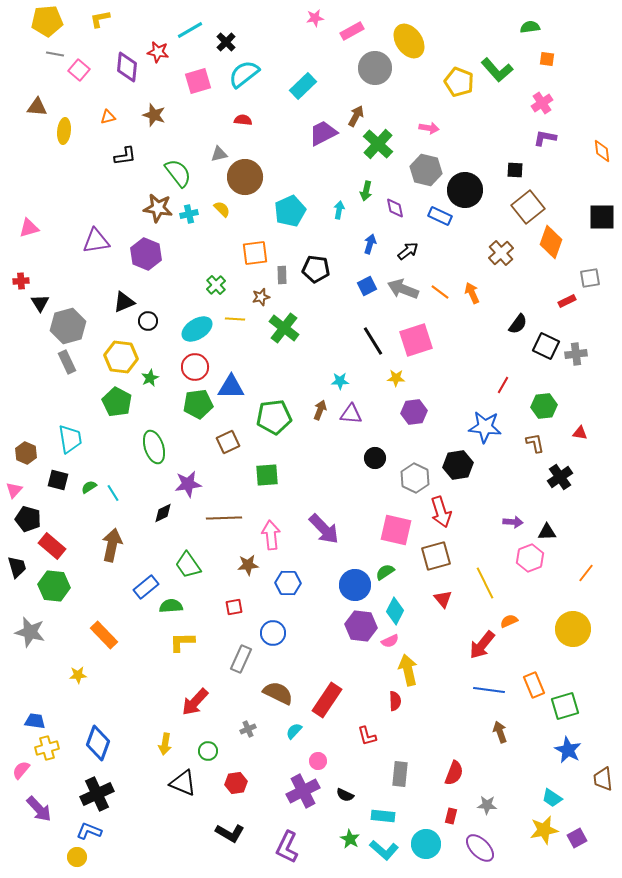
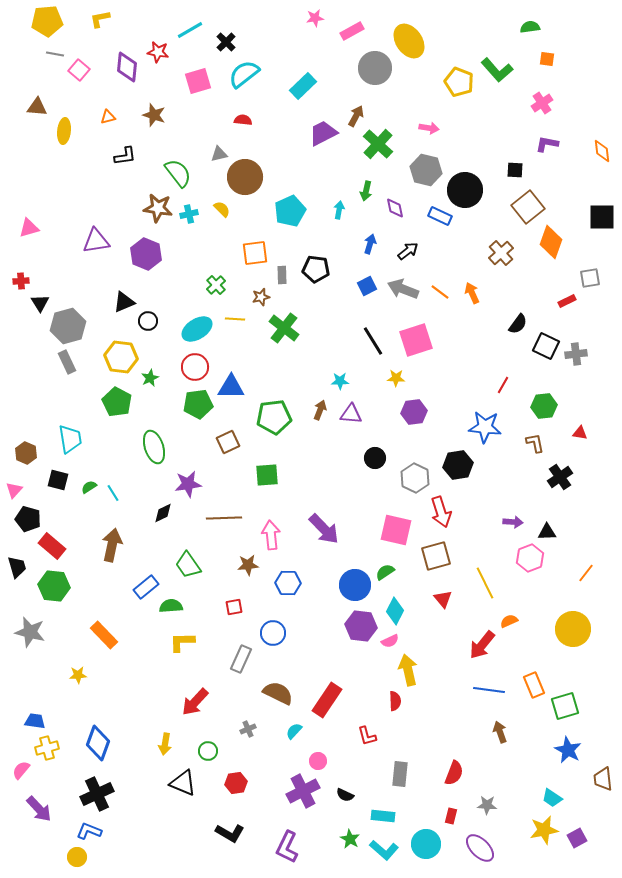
purple L-shape at (545, 138): moved 2 px right, 6 px down
